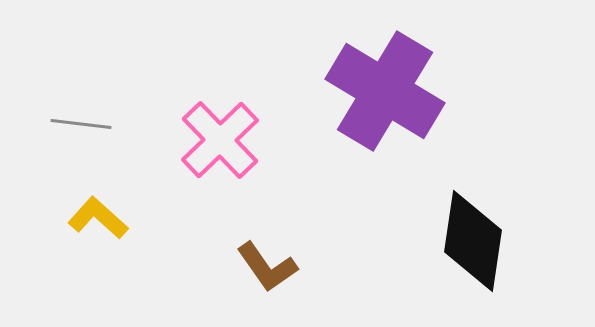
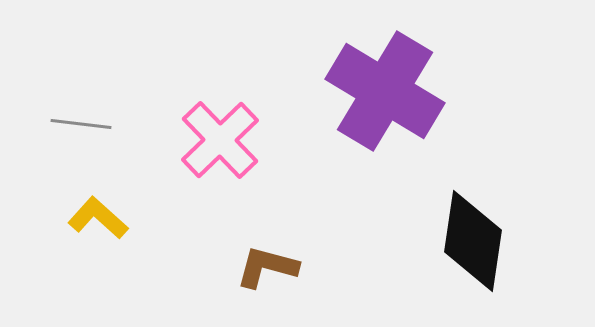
brown L-shape: rotated 140 degrees clockwise
